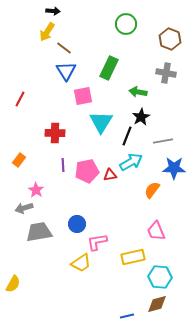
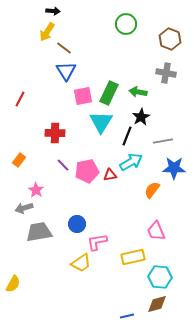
green rectangle: moved 25 px down
purple line: rotated 40 degrees counterclockwise
